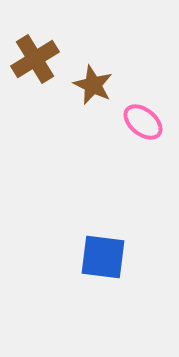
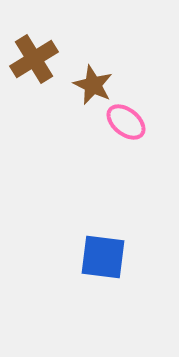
brown cross: moved 1 px left
pink ellipse: moved 17 px left
